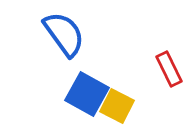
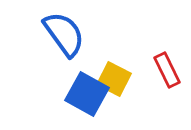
red rectangle: moved 2 px left, 1 px down
yellow square: moved 3 px left, 27 px up
